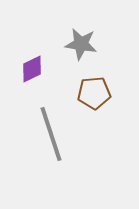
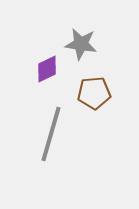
purple diamond: moved 15 px right
gray line: rotated 34 degrees clockwise
